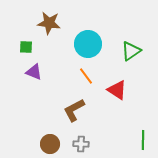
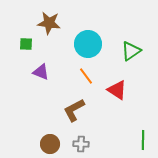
green square: moved 3 px up
purple triangle: moved 7 px right
